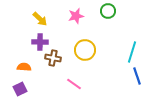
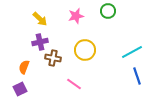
purple cross: rotated 14 degrees counterclockwise
cyan line: rotated 45 degrees clockwise
orange semicircle: rotated 72 degrees counterclockwise
